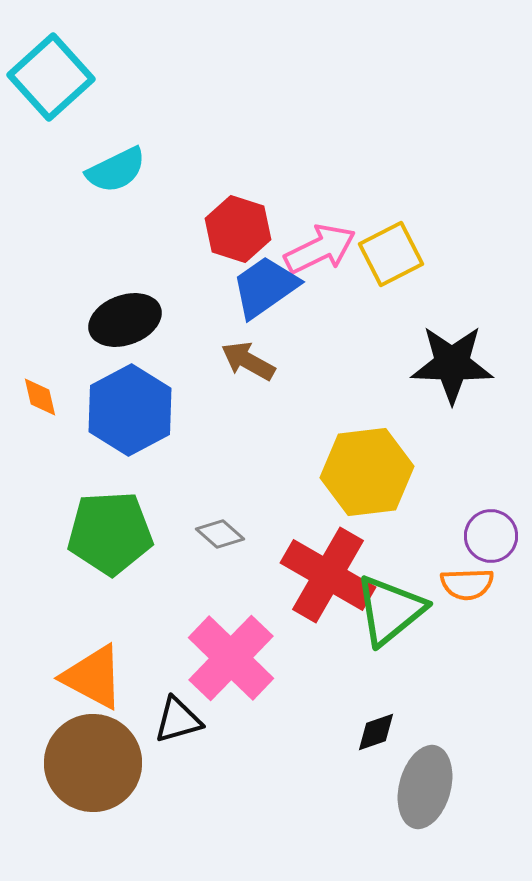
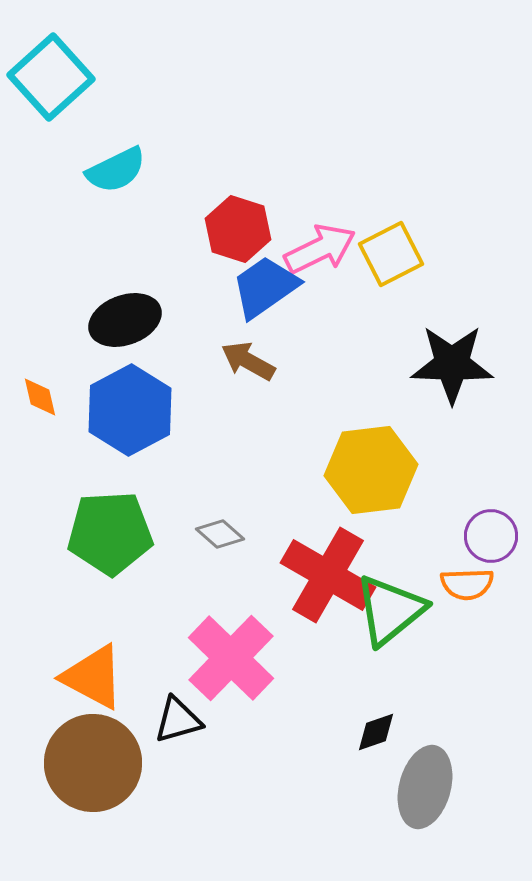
yellow hexagon: moved 4 px right, 2 px up
